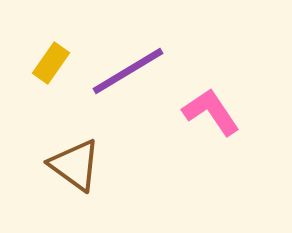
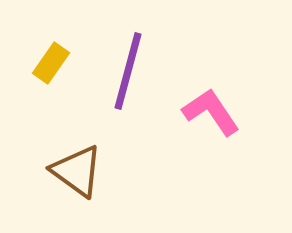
purple line: rotated 44 degrees counterclockwise
brown triangle: moved 2 px right, 6 px down
